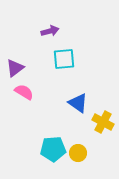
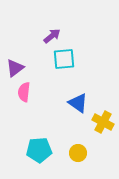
purple arrow: moved 2 px right, 5 px down; rotated 24 degrees counterclockwise
pink semicircle: rotated 114 degrees counterclockwise
cyan pentagon: moved 14 px left, 1 px down
